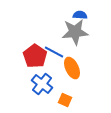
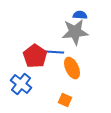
blue line: rotated 24 degrees counterclockwise
blue cross: moved 21 px left
